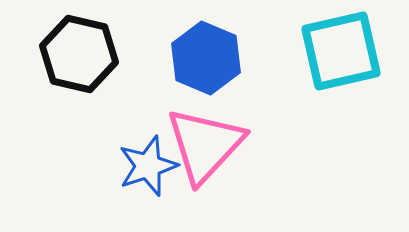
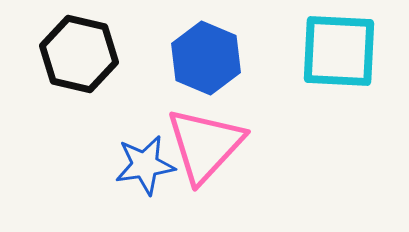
cyan square: moved 2 px left; rotated 16 degrees clockwise
blue star: moved 3 px left, 1 px up; rotated 10 degrees clockwise
